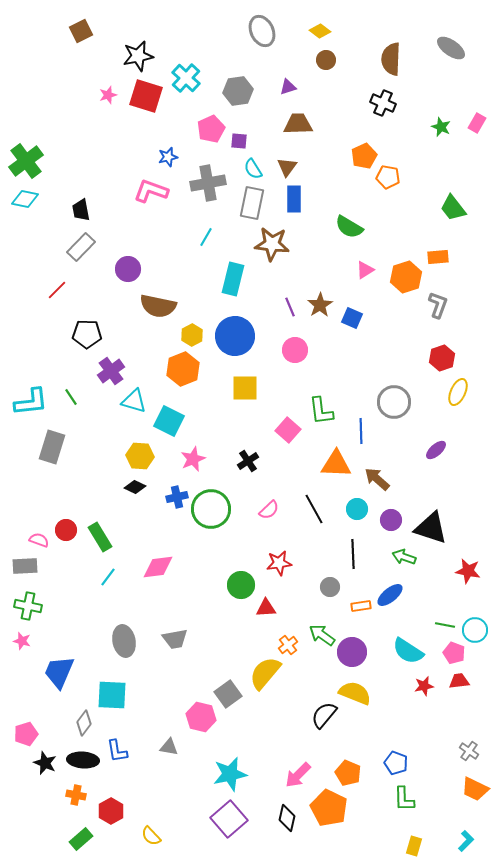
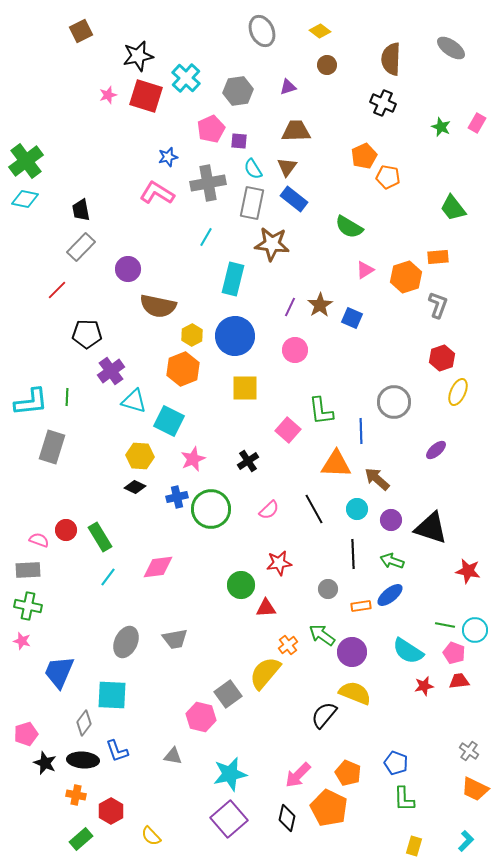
brown circle at (326, 60): moved 1 px right, 5 px down
brown trapezoid at (298, 124): moved 2 px left, 7 px down
pink L-shape at (151, 191): moved 6 px right, 2 px down; rotated 12 degrees clockwise
blue rectangle at (294, 199): rotated 52 degrees counterclockwise
purple line at (290, 307): rotated 48 degrees clockwise
green line at (71, 397): moved 4 px left; rotated 36 degrees clockwise
green arrow at (404, 557): moved 12 px left, 4 px down
gray rectangle at (25, 566): moved 3 px right, 4 px down
gray circle at (330, 587): moved 2 px left, 2 px down
gray ellipse at (124, 641): moved 2 px right, 1 px down; rotated 36 degrees clockwise
gray triangle at (169, 747): moved 4 px right, 9 px down
blue L-shape at (117, 751): rotated 10 degrees counterclockwise
